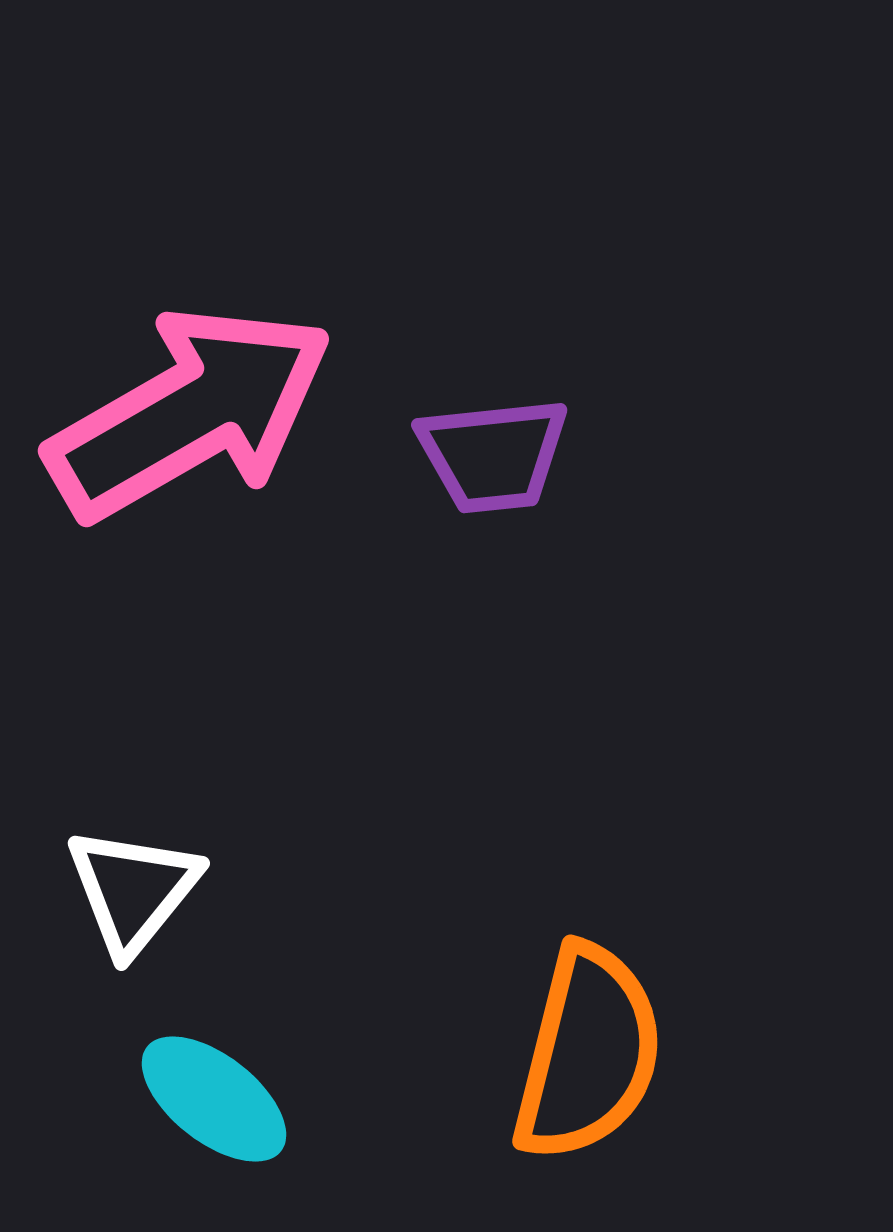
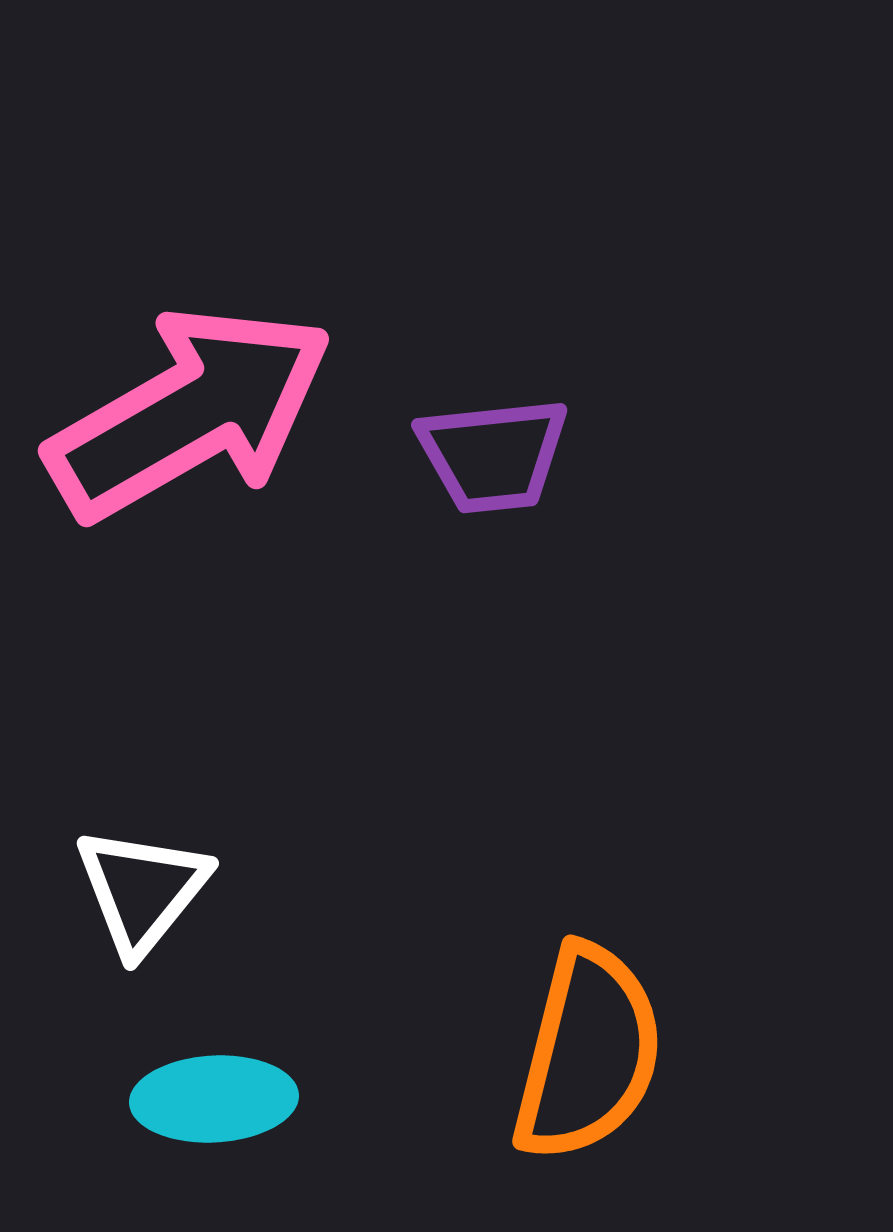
white triangle: moved 9 px right
cyan ellipse: rotated 41 degrees counterclockwise
